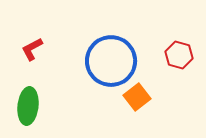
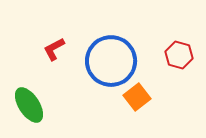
red L-shape: moved 22 px right
green ellipse: moved 1 px right, 1 px up; rotated 39 degrees counterclockwise
